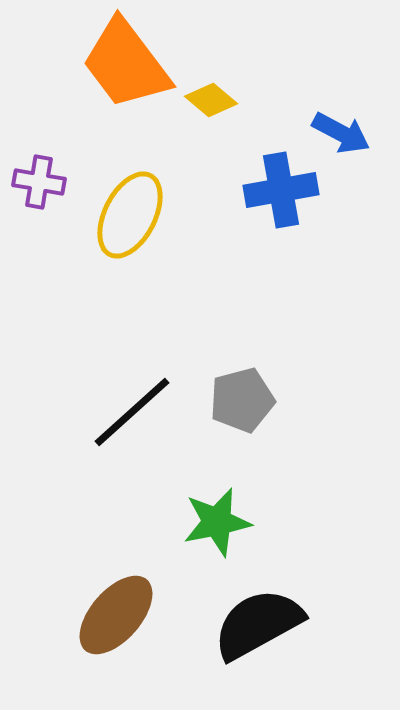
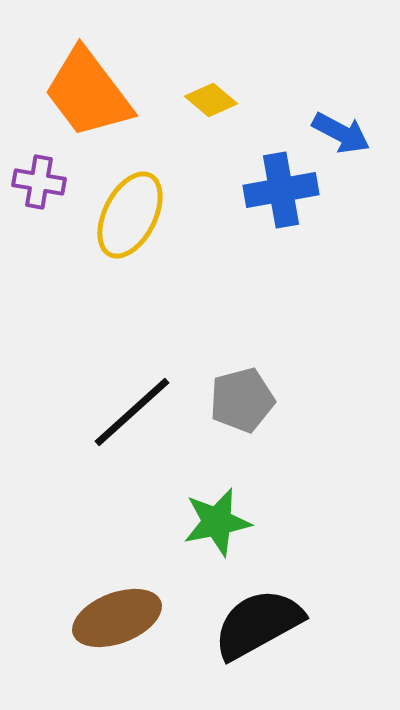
orange trapezoid: moved 38 px left, 29 px down
brown ellipse: moved 1 px right, 3 px down; rotated 28 degrees clockwise
